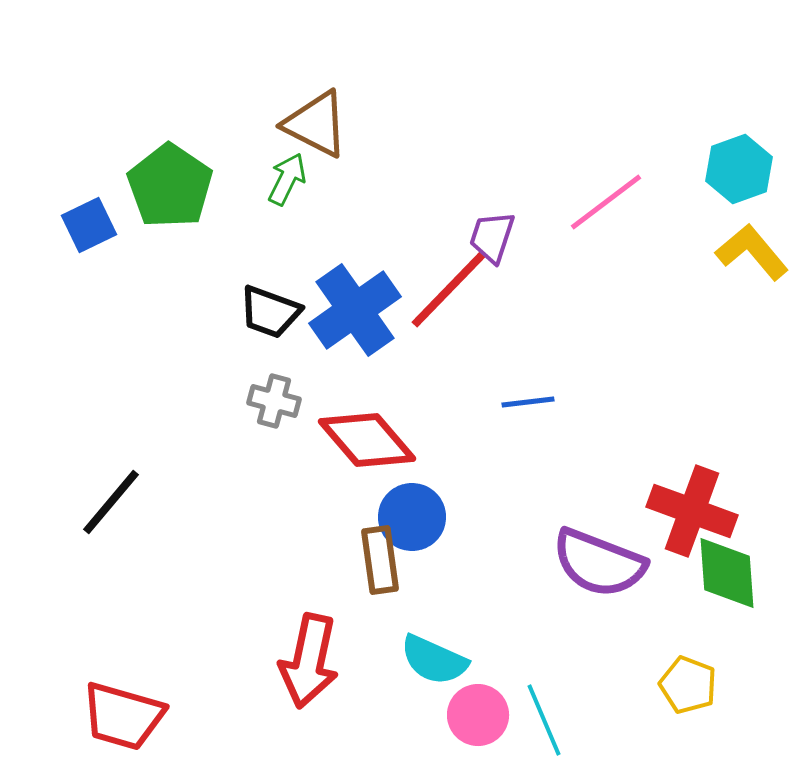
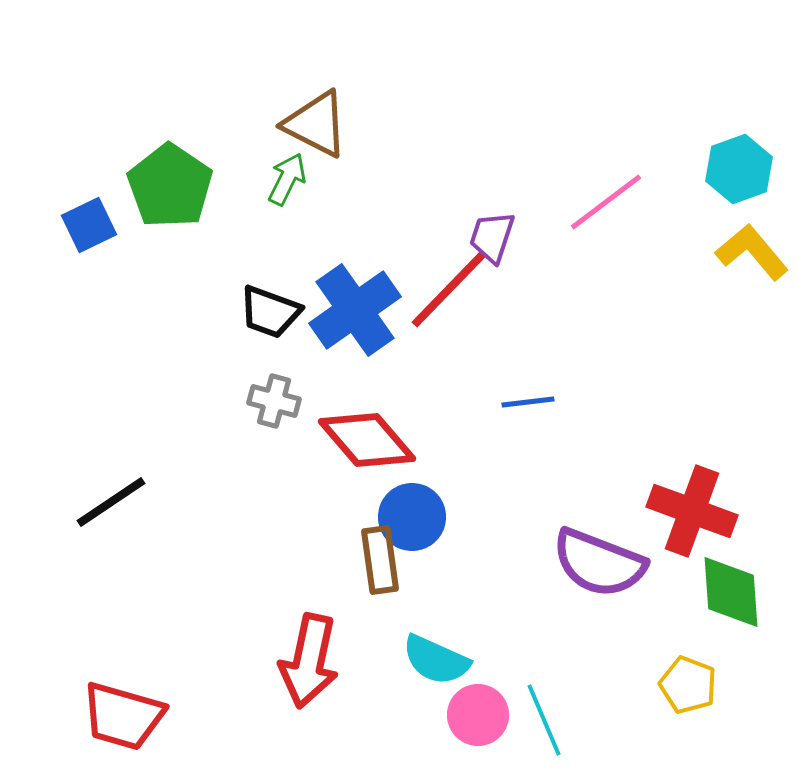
black line: rotated 16 degrees clockwise
green diamond: moved 4 px right, 19 px down
cyan semicircle: moved 2 px right
